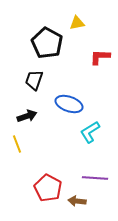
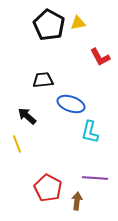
yellow triangle: moved 1 px right
black pentagon: moved 2 px right, 18 px up
red L-shape: rotated 120 degrees counterclockwise
black trapezoid: moved 9 px right; rotated 65 degrees clockwise
blue ellipse: moved 2 px right
black arrow: rotated 120 degrees counterclockwise
cyan L-shape: rotated 45 degrees counterclockwise
brown arrow: rotated 90 degrees clockwise
